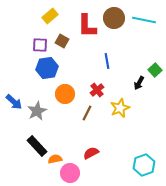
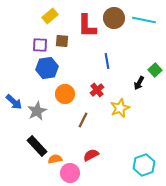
brown square: rotated 24 degrees counterclockwise
brown line: moved 4 px left, 7 px down
red semicircle: moved 2 px down
